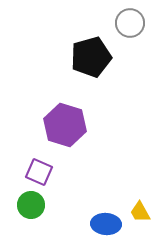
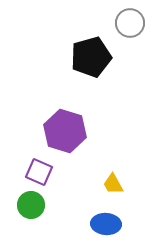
purple hexagon: moved 6 px down
yellow trapezoid: moved 27 px left, 28 px up
